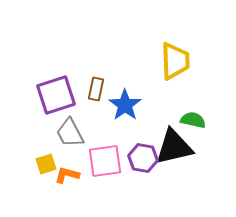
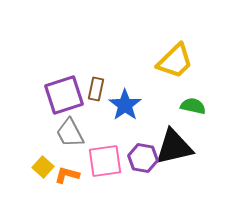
yellow trapezoid: rotated 48 degrees clockwise
purple square: moved 8 px right
green semicircle: moved 14 px up
yellow square: moved 3 px left, 3 px down; rotated 30 degrees counterclockwise
